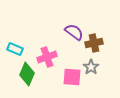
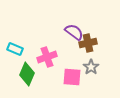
brown cross: moved 6 px left
